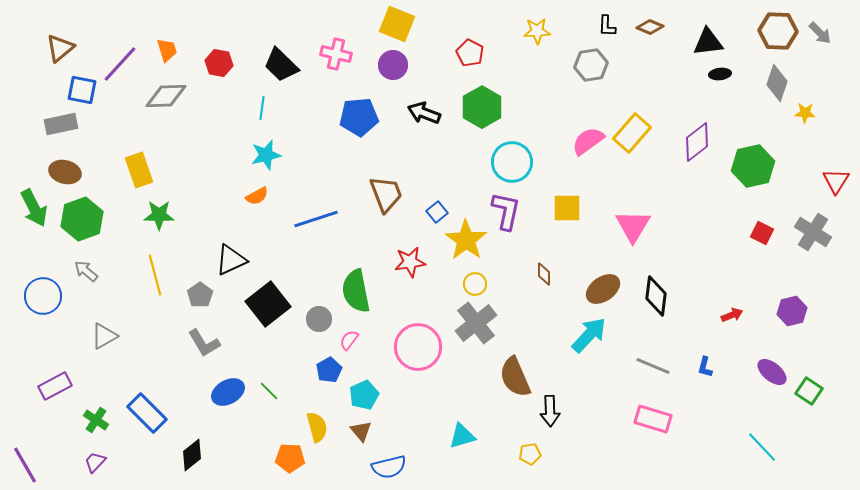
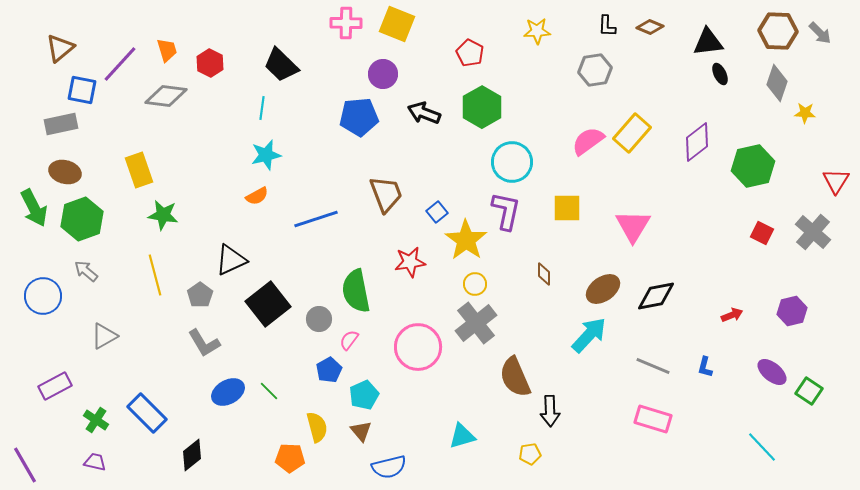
pink cross at (336, 54): moved 10 px right, 31 px up; rotated 12 degrees counterclockwise
red hexagon at (219, 63): moved 9 px left; rotated 16 degrees clockwise
purple circle at (393, 65): moved 10 px left, 9 px down
gray hexagon at (591, 65): moved 4 px right, 5 px down
black ellipse at (720, 74): rotated 70 degrees clockwise
gray diamond at (166, 96): rotated 9 degrees clockwise
green star at (159, 215): moved 4 px right; rotated 8 degrees clockwise
gray cross at (813, 232): rotated 9 degrees clockwise
black diamond at (656, 296): rotated 72 degrees clockwise
purple trapezoid at (95, 462): rotated 60 degrees clockwise
